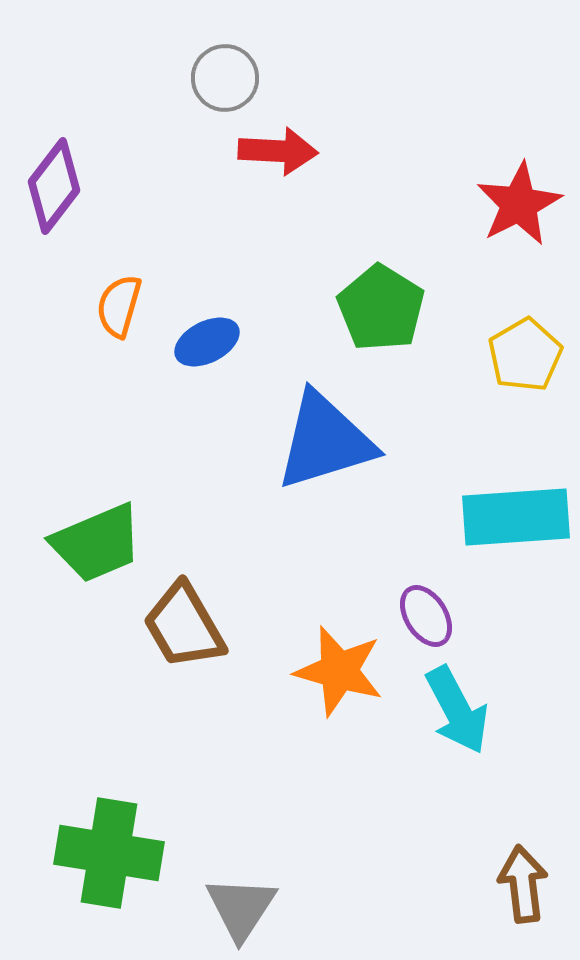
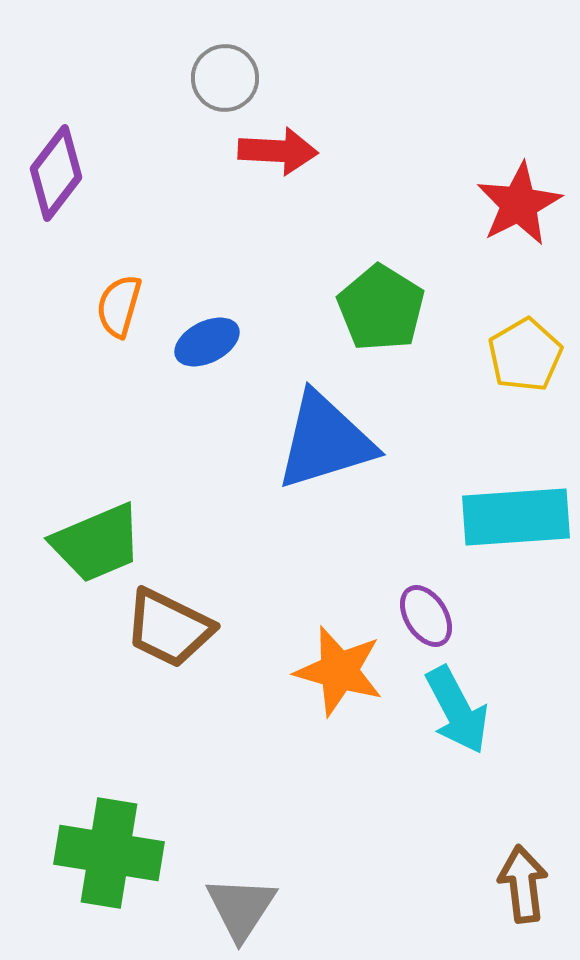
purple diamond: moved 2 px right, 13 px up
brown trapezoid: moved 15 px left, 2 px down; rotated 34 degrees counterclockwise
